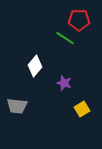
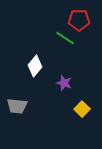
yellow square: rotated 14 degrees counterclockwise
